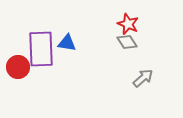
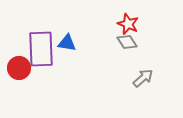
red circle: moved 1 px right, 1 px down
